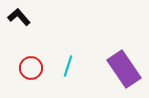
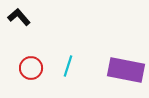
purple rectangle: moved 2 px right, 1 px down; rotated 45 degrees counterclockwise
